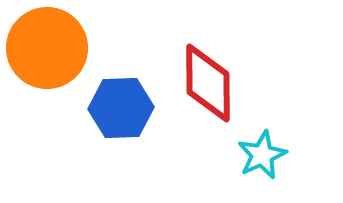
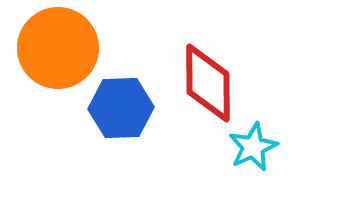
orange circle: moved 11 px right
cyan star: moved 9 px left, 8 px up
